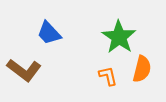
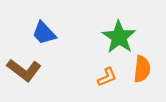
blue trapezoid: moved 5 px left
orange semicircle: rotated 8 degrees counterclockwise
orange L-shape: moved 1 px left, 1 px down; rotated 80 degrees clockwise
